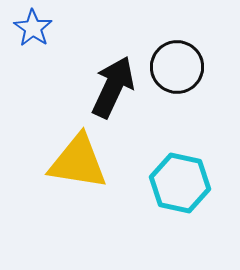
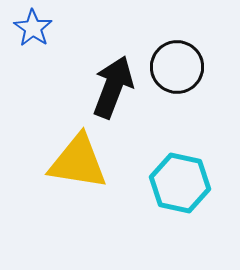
black arrow: rotated 4 degrees counterclockwise
